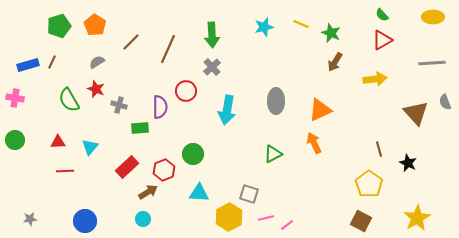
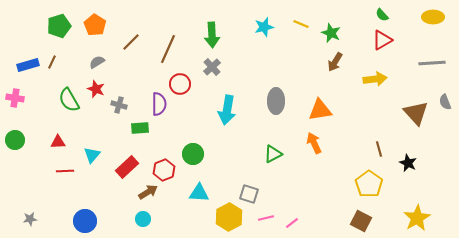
red circle at (186, 91): moved 6 px left, 7 px up
purple semicircle at (160, 107): moved 1 px left, 3 px up
orange triangle at (320, 110): rotated 15 degrees clockwise
cyan triangle at (90, 147): moved 2 px right, 8 px down
pink line at (287, 225): moved 5 px right, 2 px up
